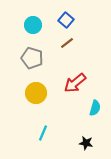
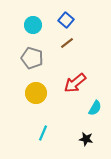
cyan semicircle: rotated 14 degrees clockwise
black star: moved 4 px up
